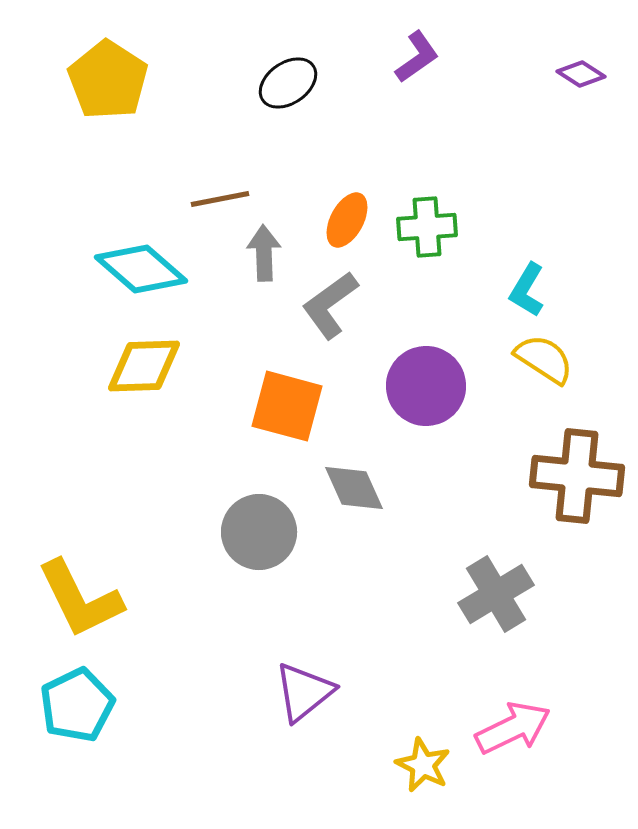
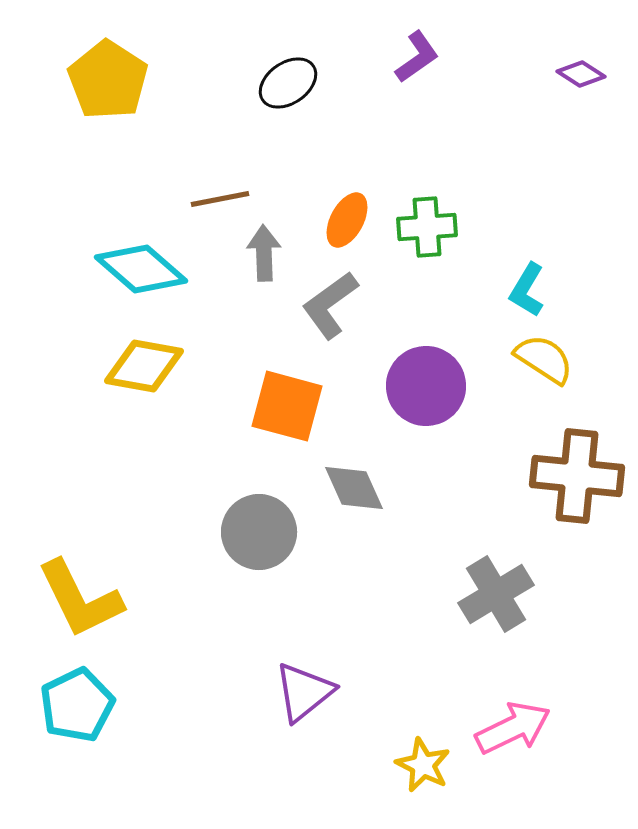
yellow diamond: rotated 12 degrees clockwise
